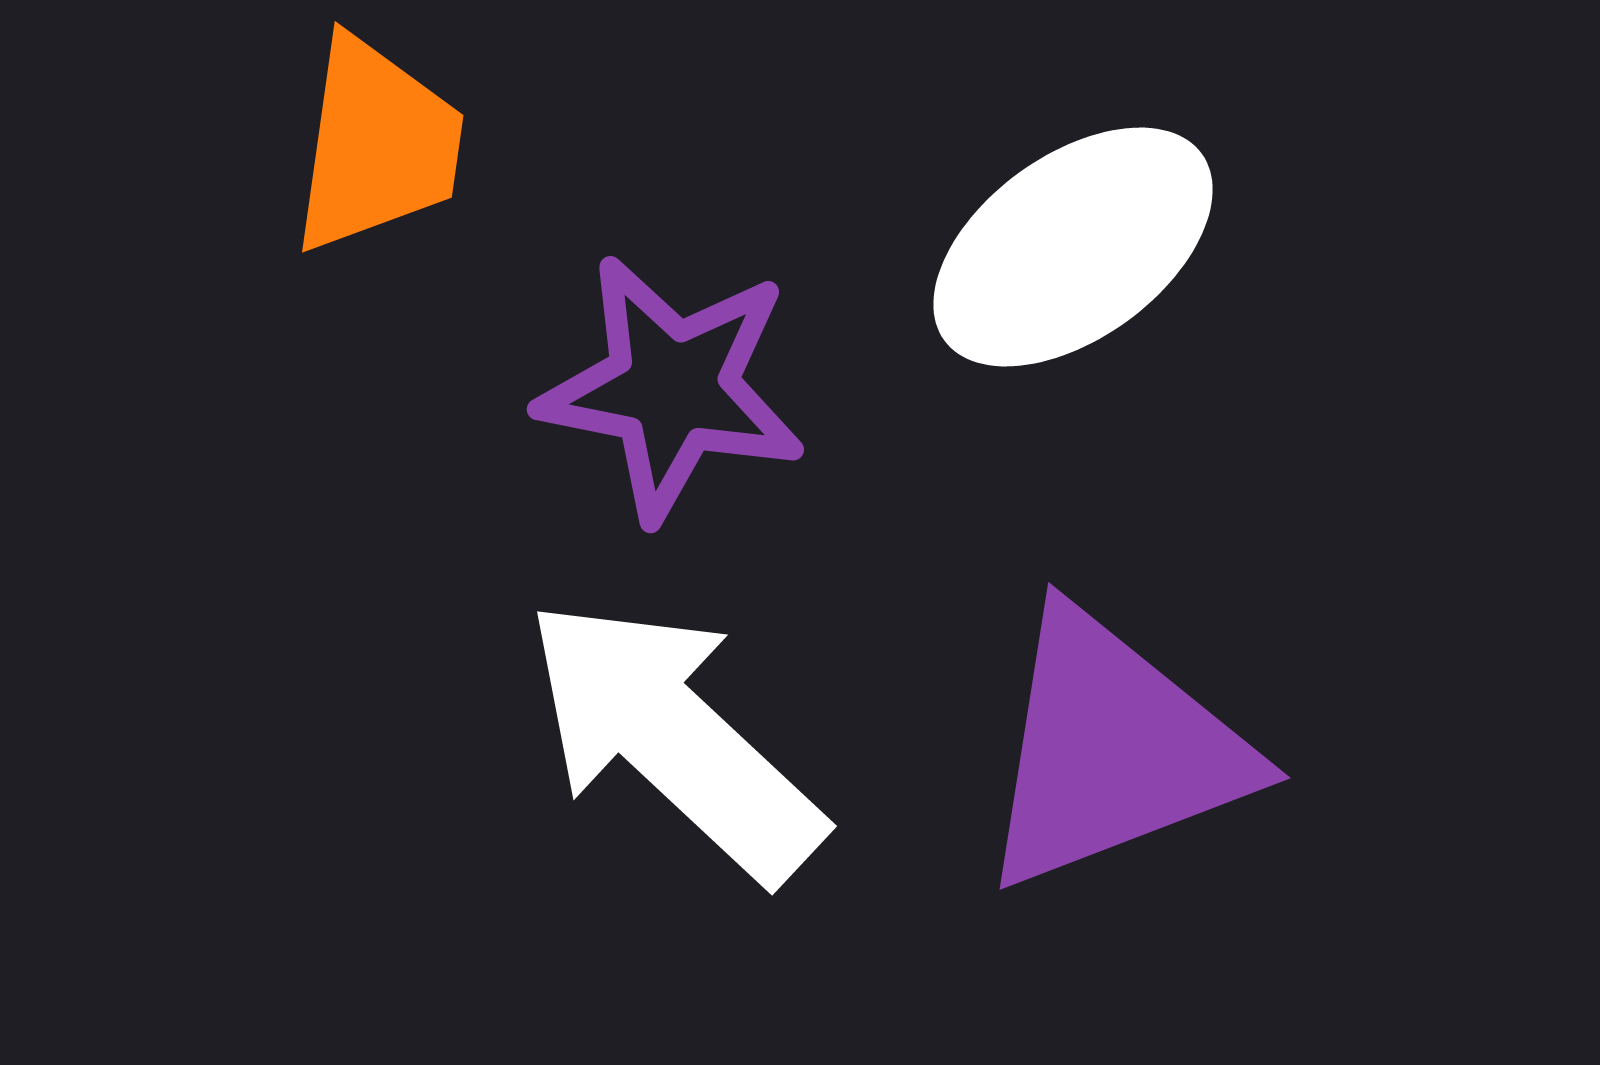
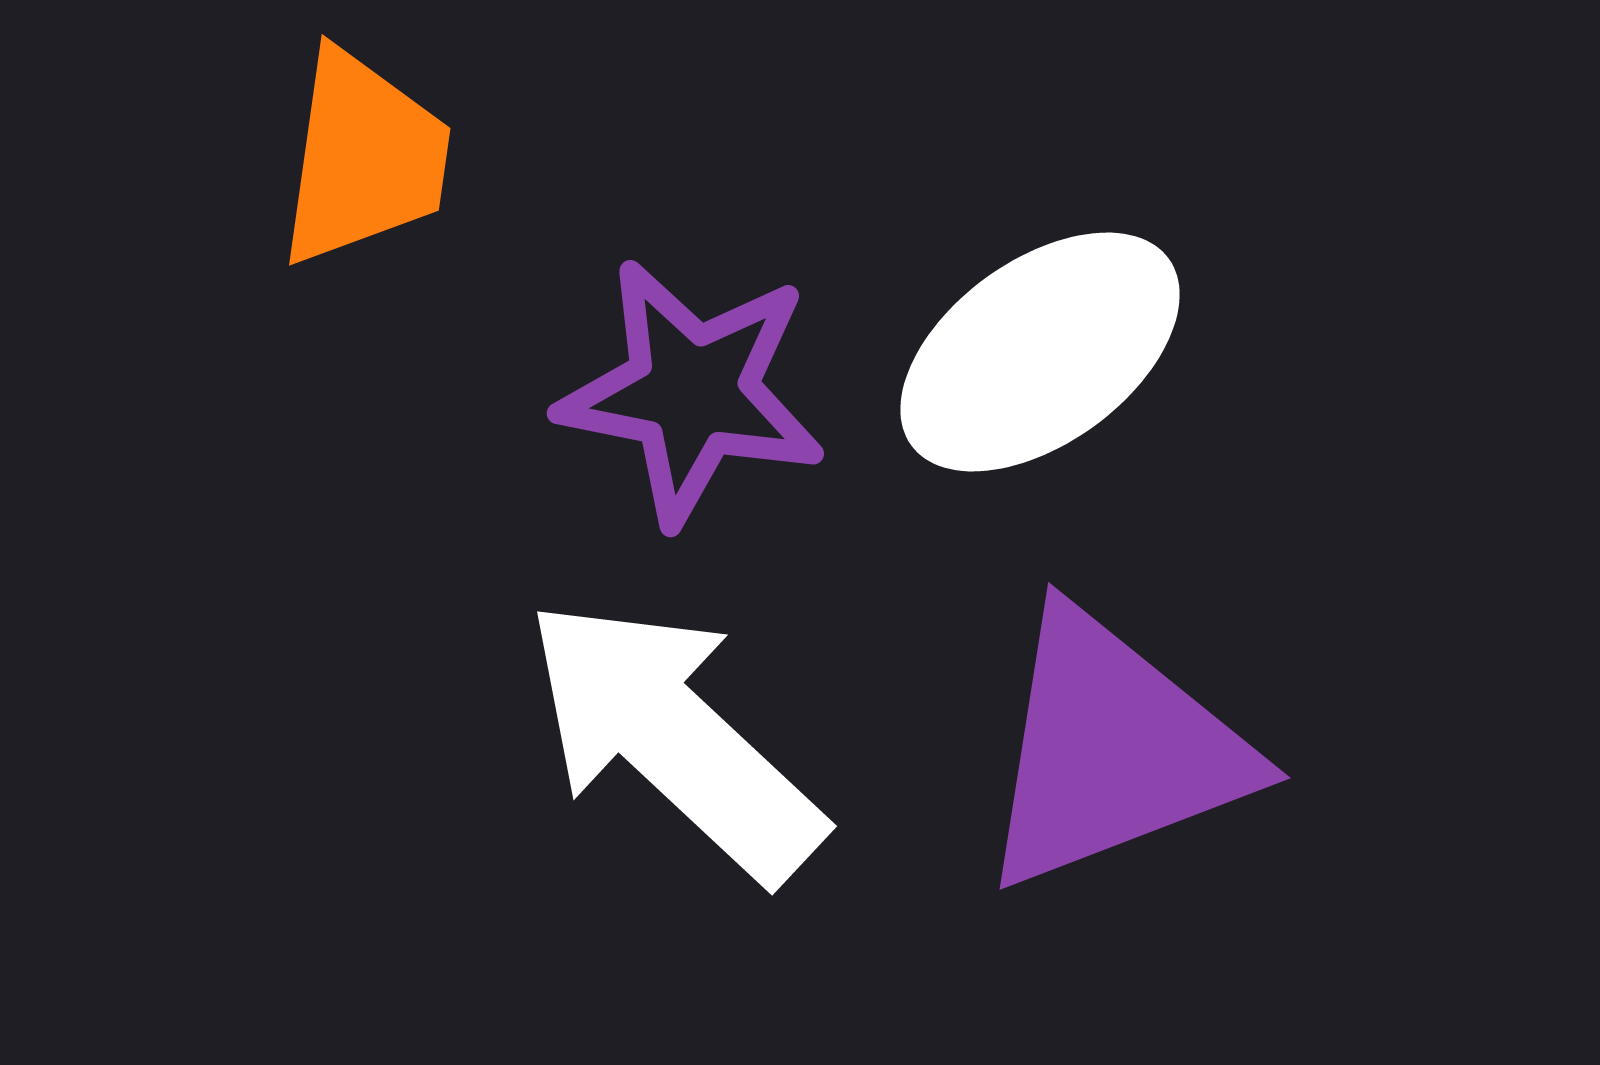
orange trapezoid: moved 13 px left, 13 px down
white ellipse: moved 33 px left, 105 px down
purple star: moved 20 px right, 4 px down
